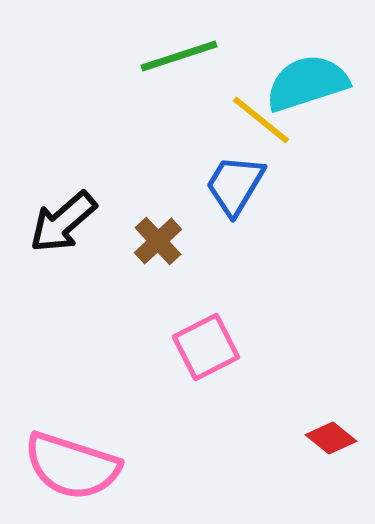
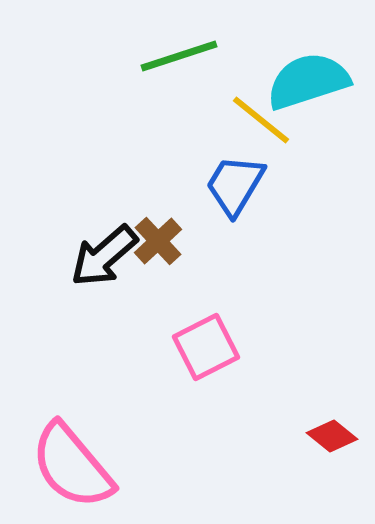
cyan semicircle: moved 1 px right, 2 px up
black arrow: moved 41 px right, 34 px down
red diamond: moved 1 px right, 2 px up
pink semicircle: rotated 32 degrees clockwise
